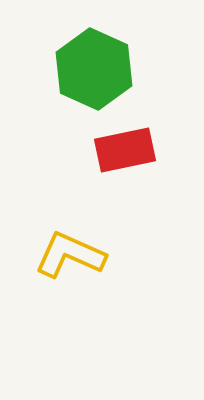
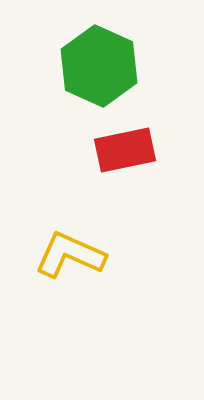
green hexagon: moved 5 px right, 3 px up
